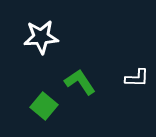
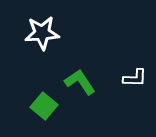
white star: moved 1 px right, 4 px up
white L-shape: moved 2 px left
